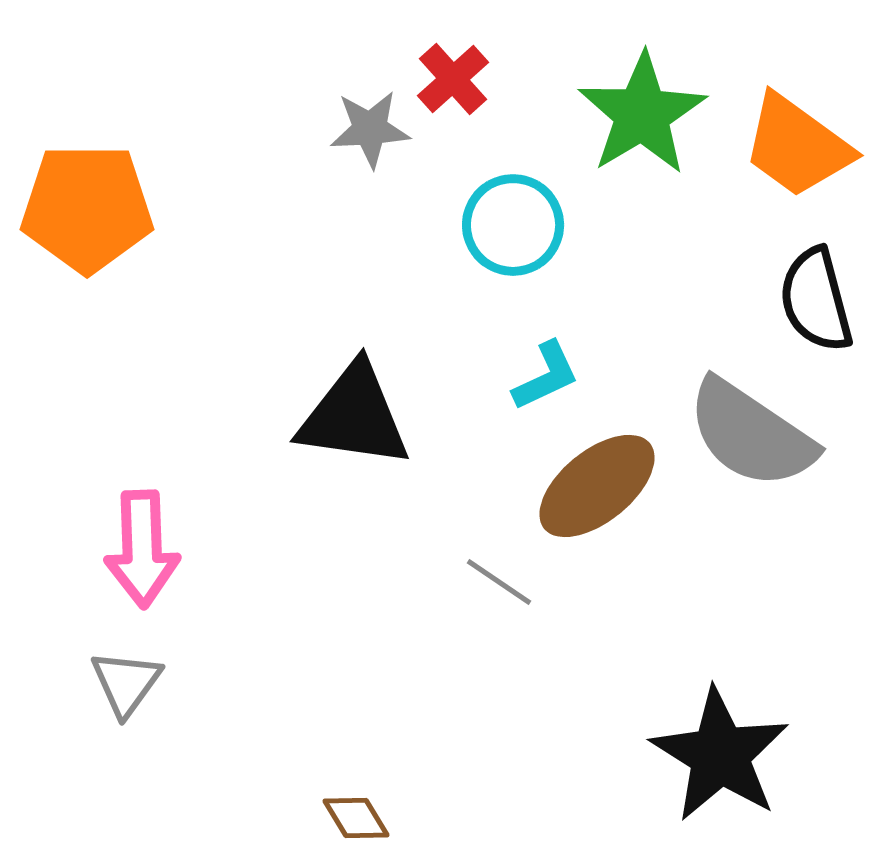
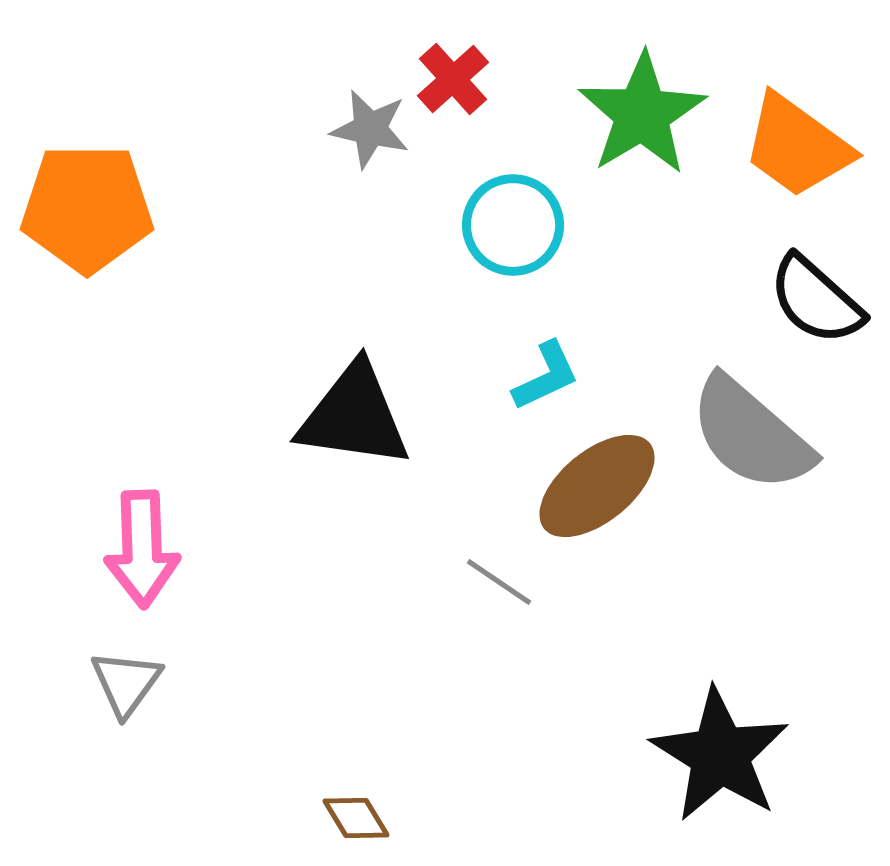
gray star: rotated 16 degrees clockwise
black semicircle: rotated 33 degrees counterclockwise
gray semicircle: rotated 7 degrees clockwise
